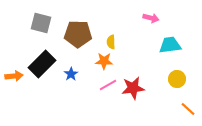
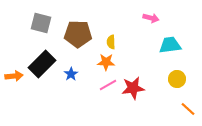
orange star: moved 2 px right, 1 px down
